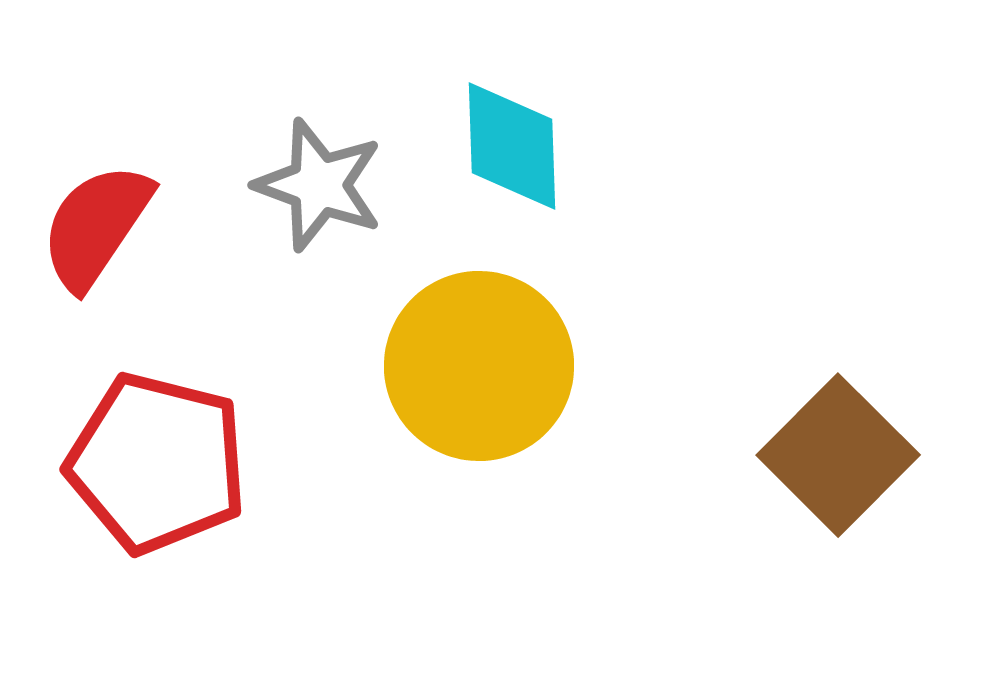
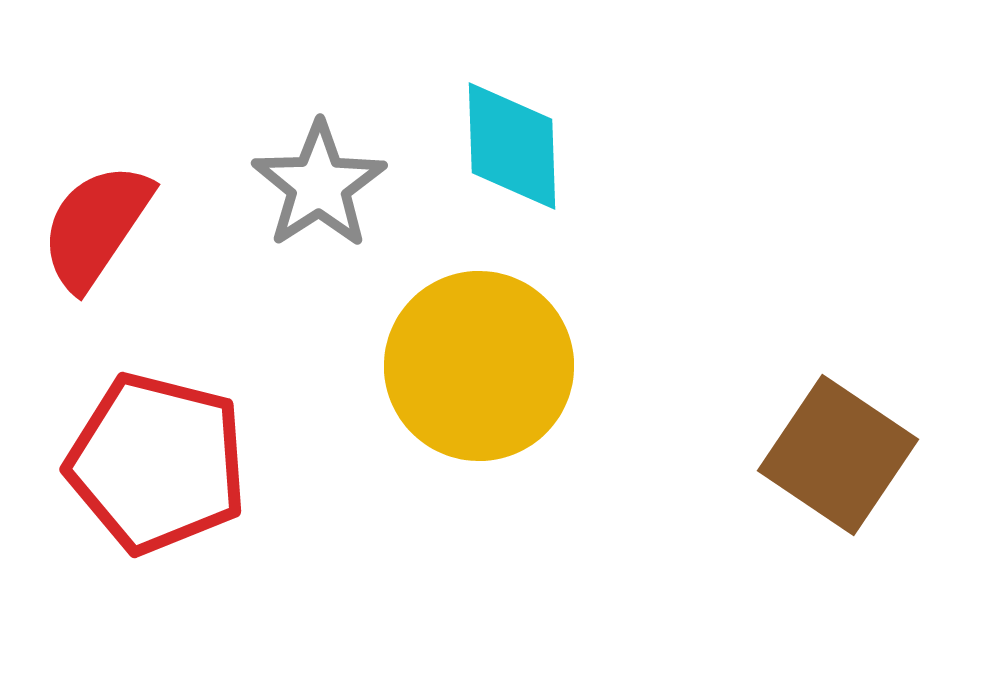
gray star: rotated 19 degrees clockwise
brown square: rotated 11 degrees counterclockwise
